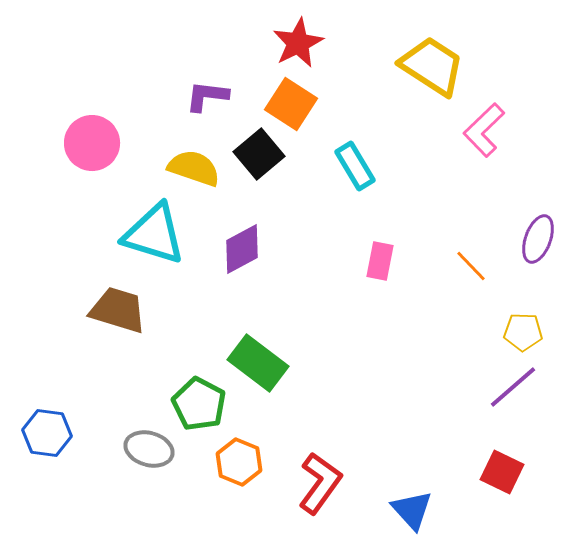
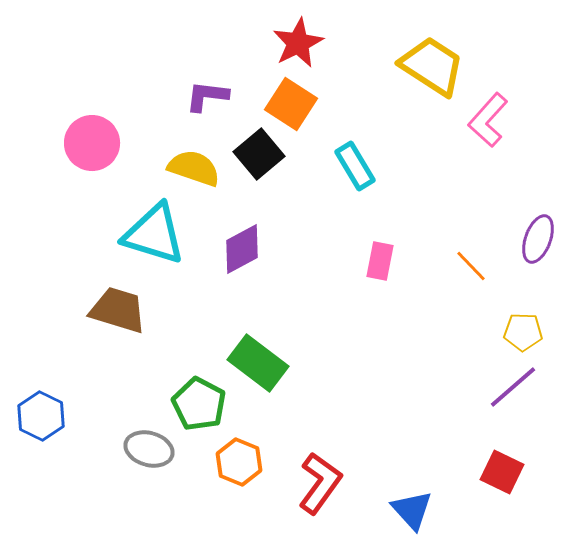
pink L-shape: moved 4 px right, 10 px up; rotated 4 degrees counterclockwise
blue hexagon: moved 6 px left, 17 px up; rotated 18 degrees clockwise
